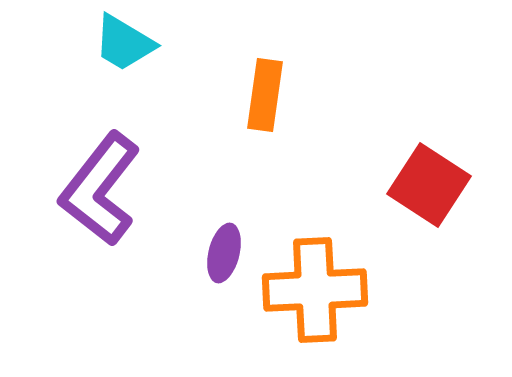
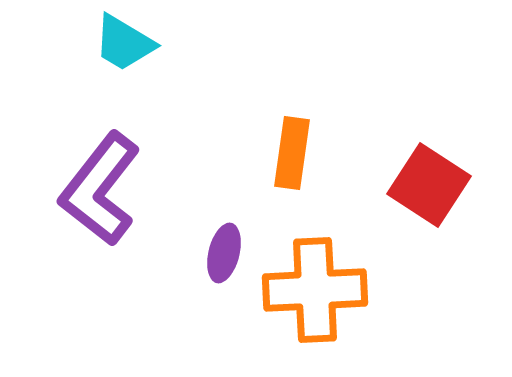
orange rectangle: moved 27 px right, 58 px down
